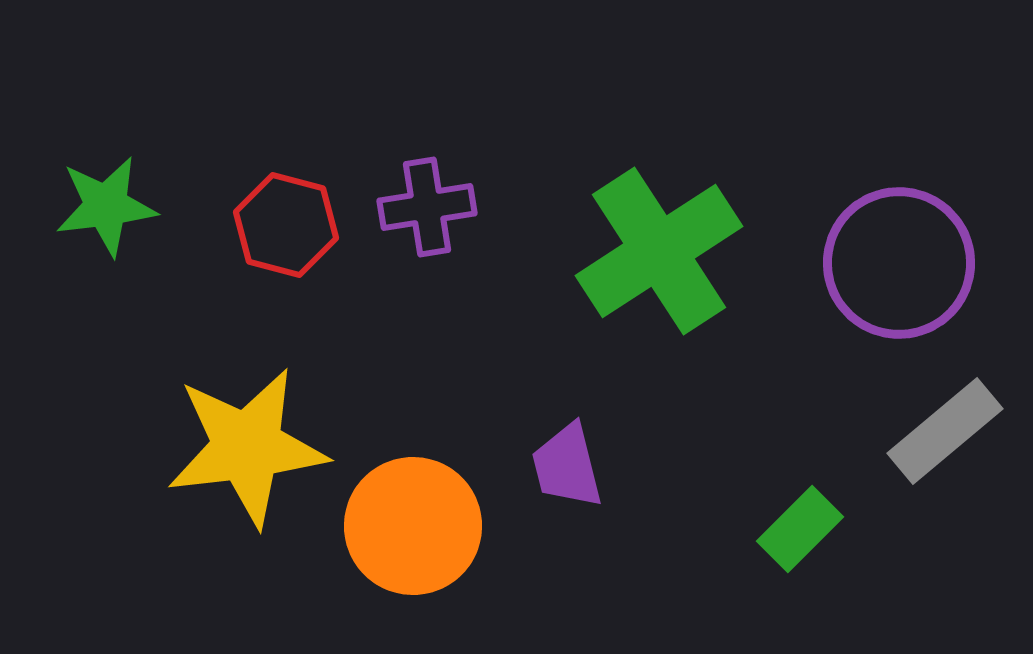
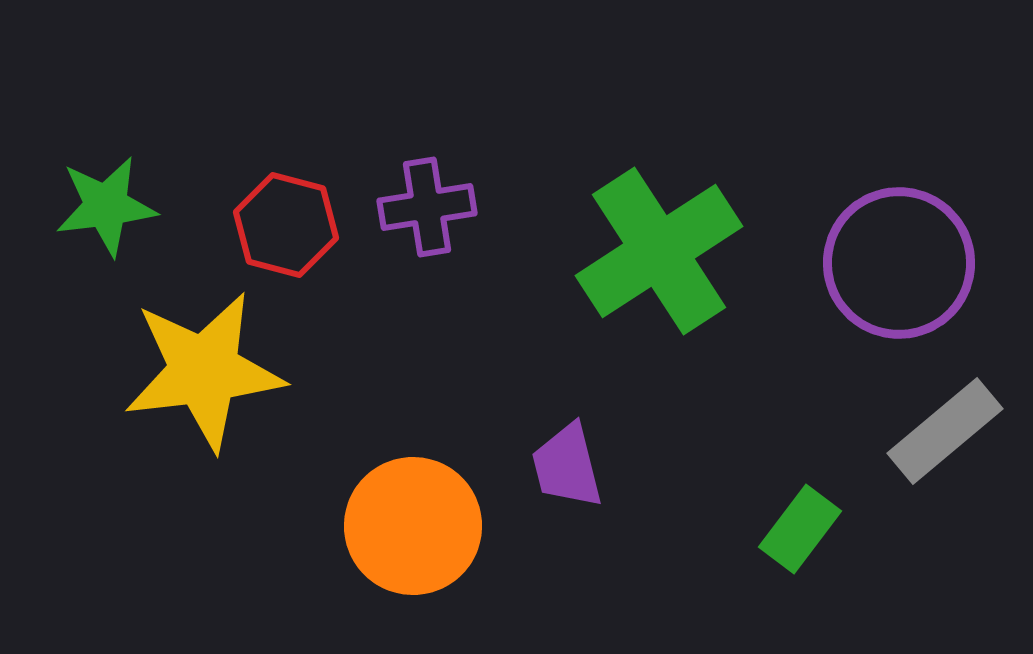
yellow star: moved 43 px left, 76 px up
green rectangle: rotated 8 degrees counterclockwise
